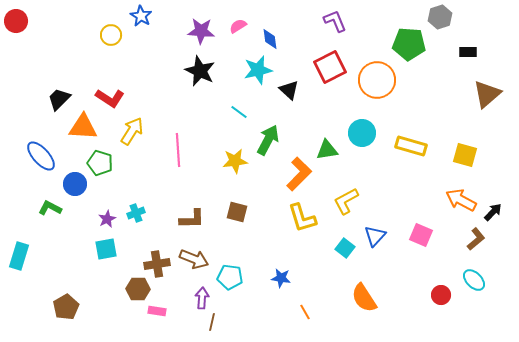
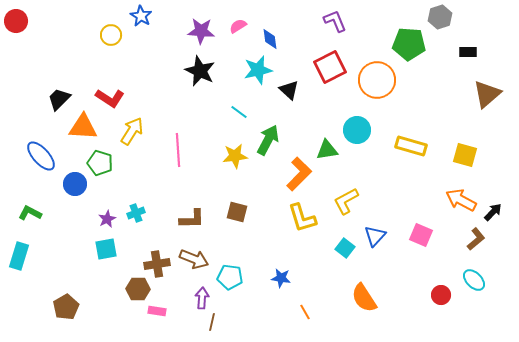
cyan circle at (362, 133): moved 5 px left, 3 px up
yellow star at (235, 161): moved 5 px up
green L-shape at (50, 208): moved 20 px left, 5 px down
